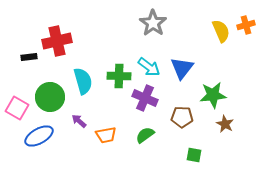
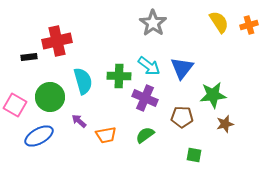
orange cross: moved 3 px right
yellow semicircle: moved 2 px left, 9 px up; rotated 10 degrees counterclockwise
cyan arrow: moved 1 px up
pink square: moved 2 px left, 3 px up
brown star: rotated 30 degrees clockwise
